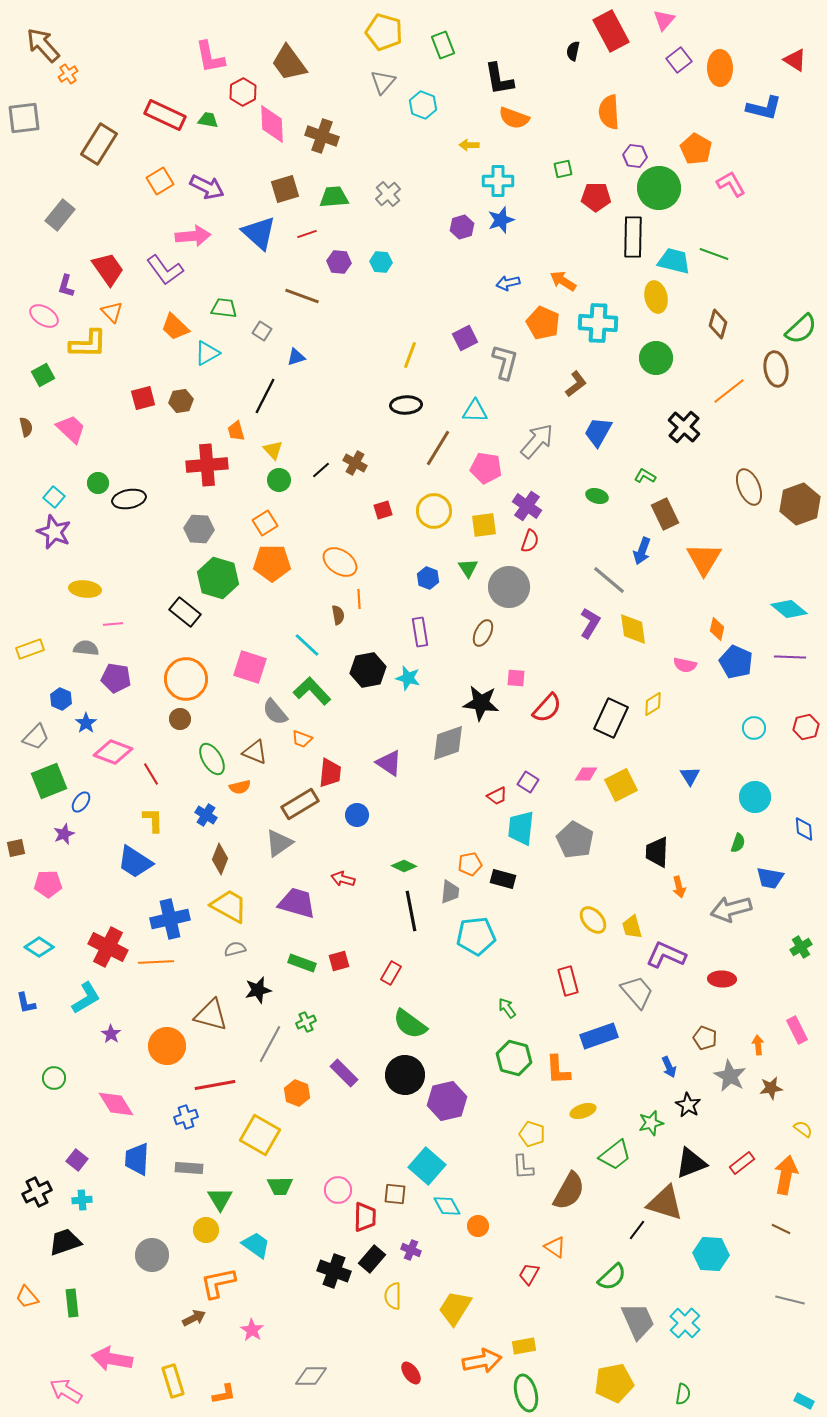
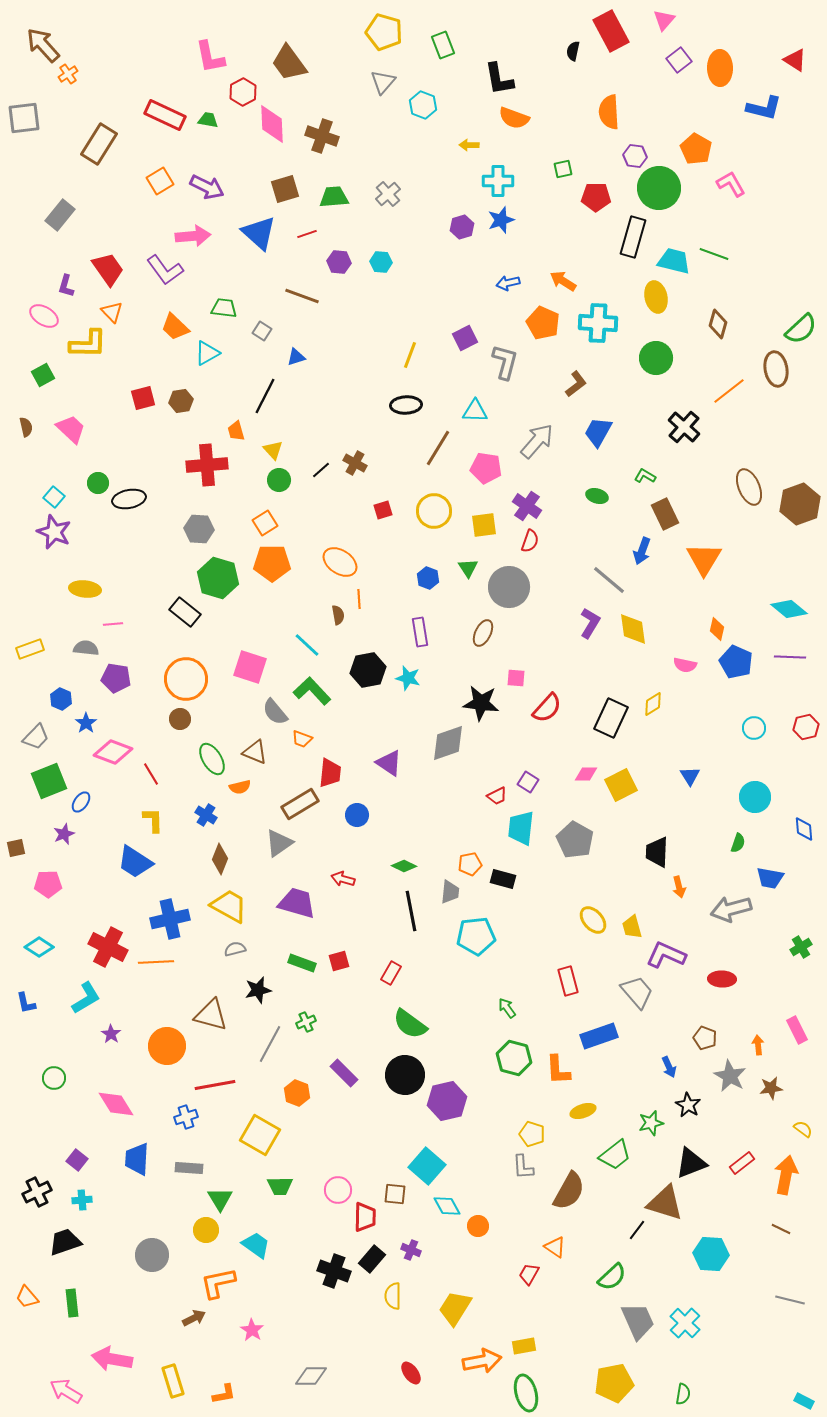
black rectangle at (633, 237): rotated 15 degrees clockwise
